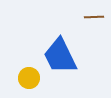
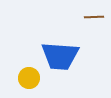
blue trapezoid: rotated 60 degrees counterclockwise
